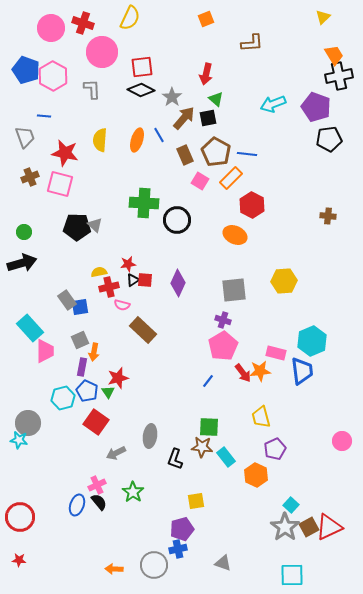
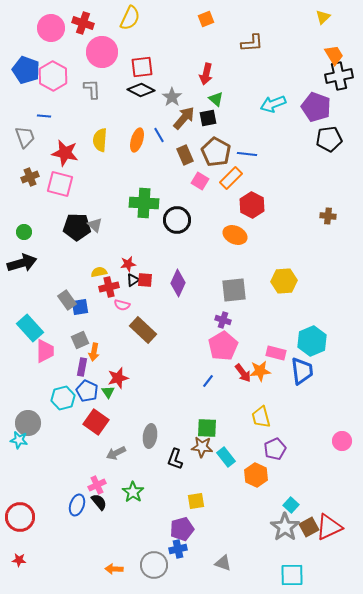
green square at (209, 427): moved 2 px left, 1 px down
